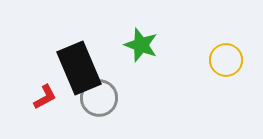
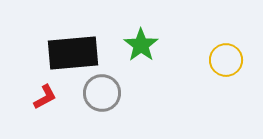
green star: rotated 16 degrees clockwise
black rectangle: moved 6 px left, 15 px up; rotated 72 degrees counterclockwise
gray circle: moved 3 px right, 5 px up
